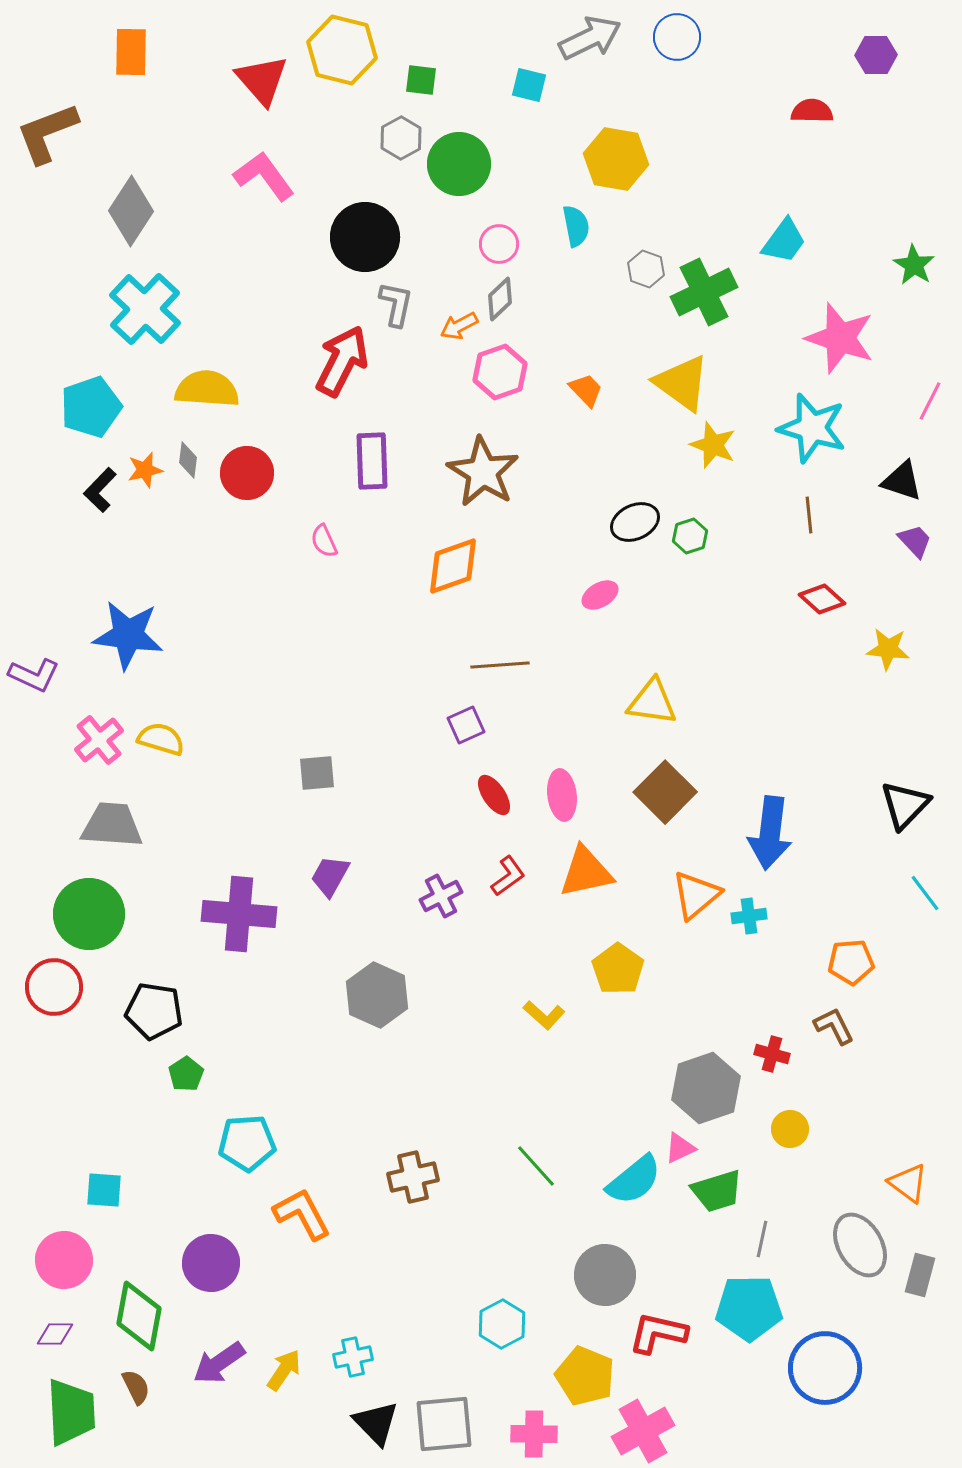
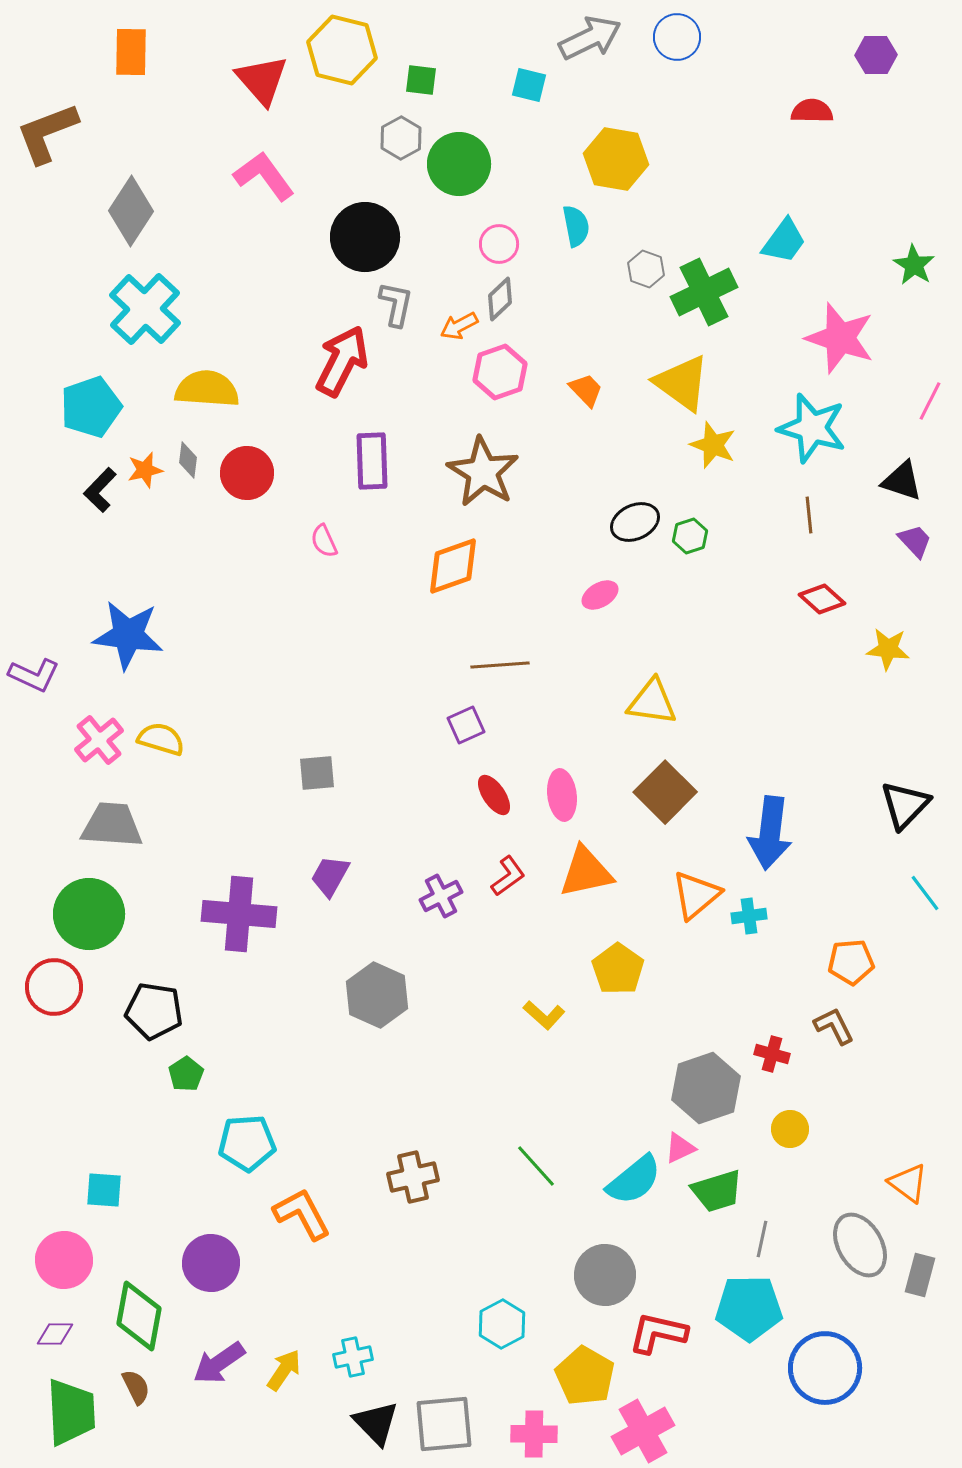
yellow pentagon at (585, 1376): rotated 8 degrees clockwise
